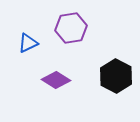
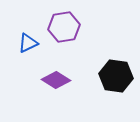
purple hexagon: moved 7 px left, 1 px up
black hexagon: rotated 20 degrees counterclockwise
